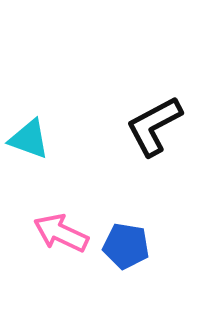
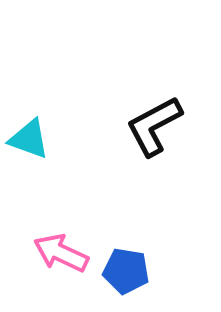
pink arrow: moved 20 px down
blue pentagon: moved 25 px down
